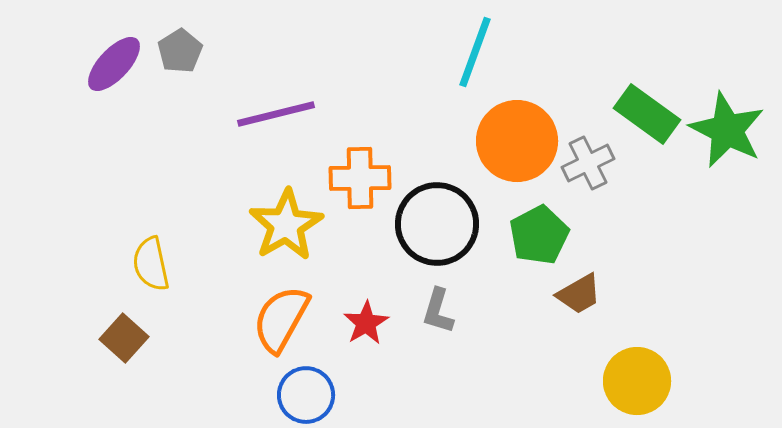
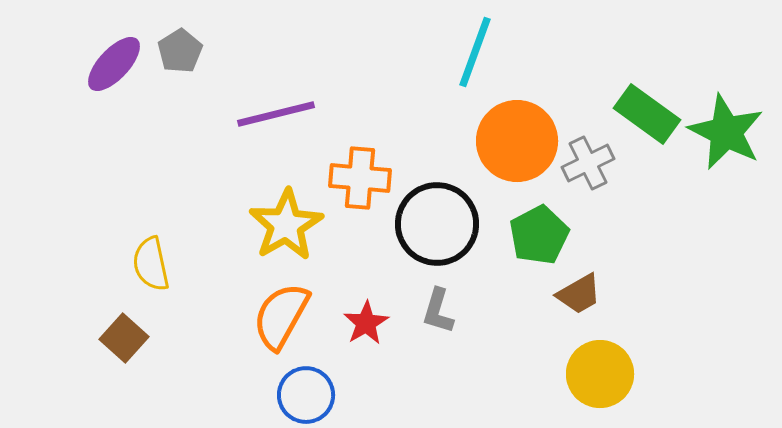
green star: moved 1 px left, 2 px down
orange cross: rotated 6 degrees clockwise
orange semicircle: moved 3 px up
yellow circle: moved 37 px left, 7 px up
